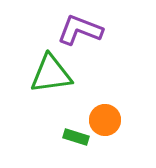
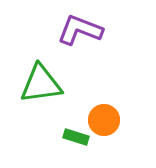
green triangle: moved 10 px left, 10 px down
orange circle: moved 1 px left
